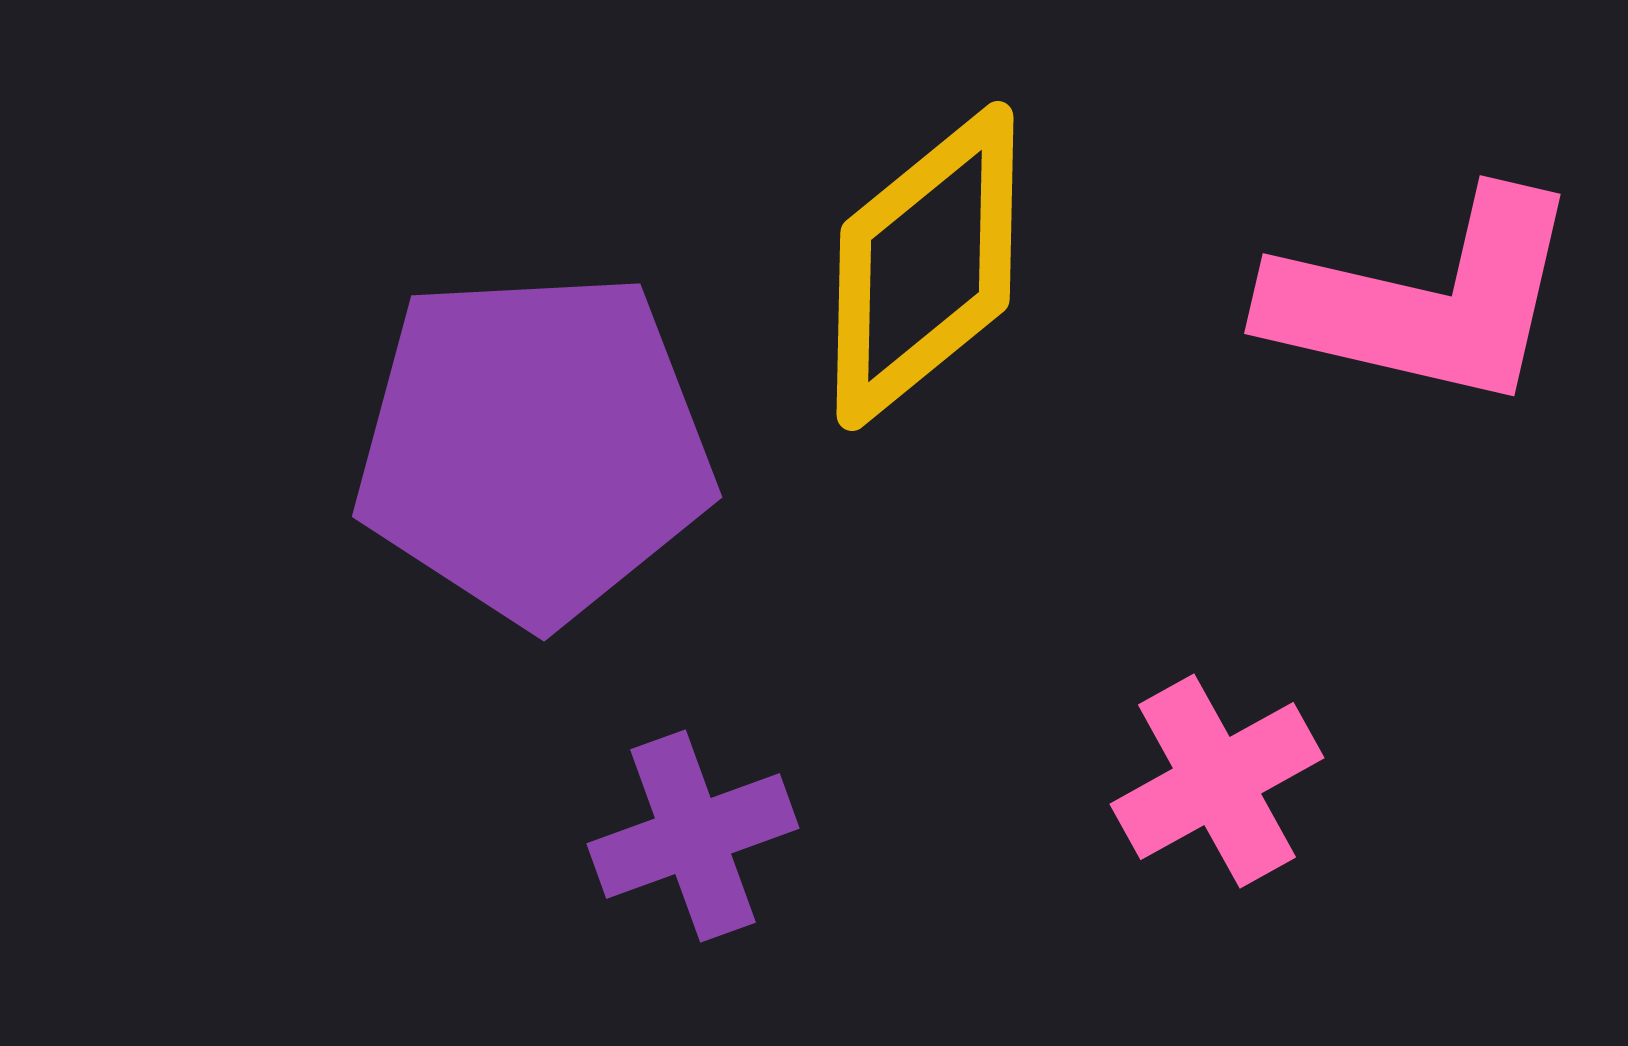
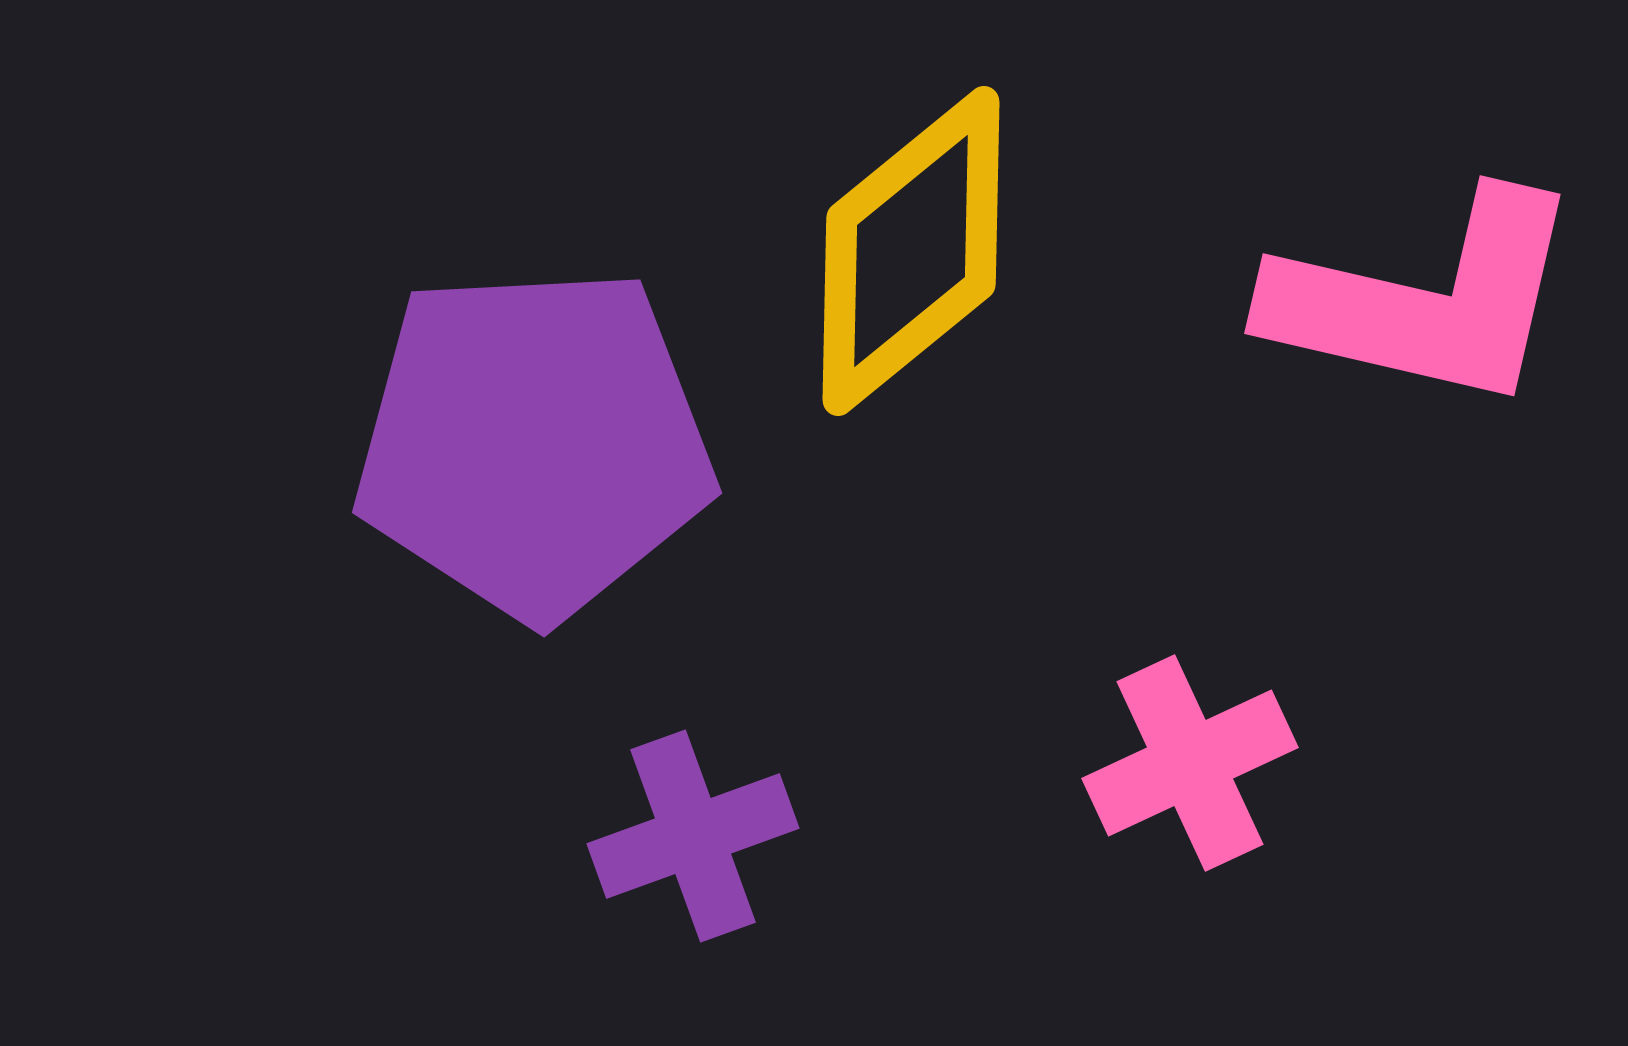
yellow diamond: moved 14 px left, 15 px up
purple pentagon: moved 4 px up
pink cross: moved 27 px left, 18 px up; rotated 4 degrees clockwise
